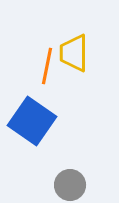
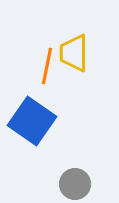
gray circle: moved 5 px right, 1 px up
